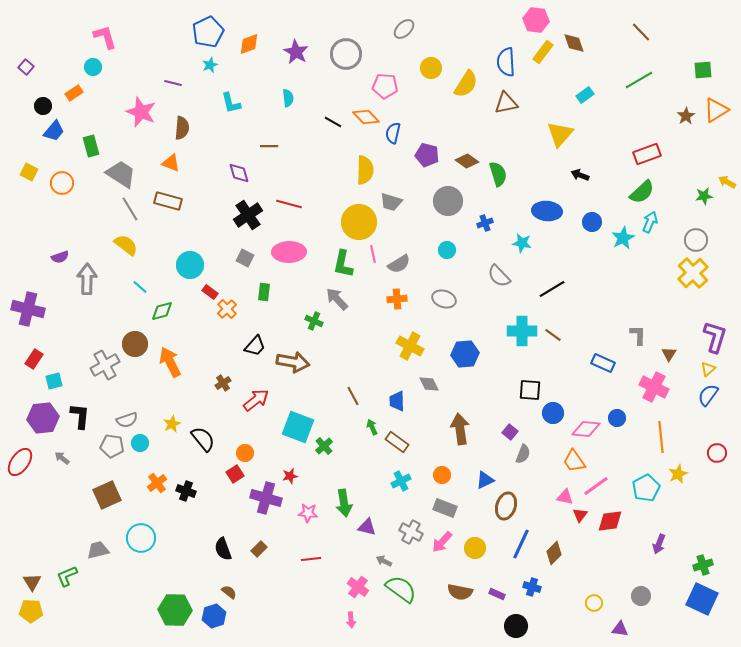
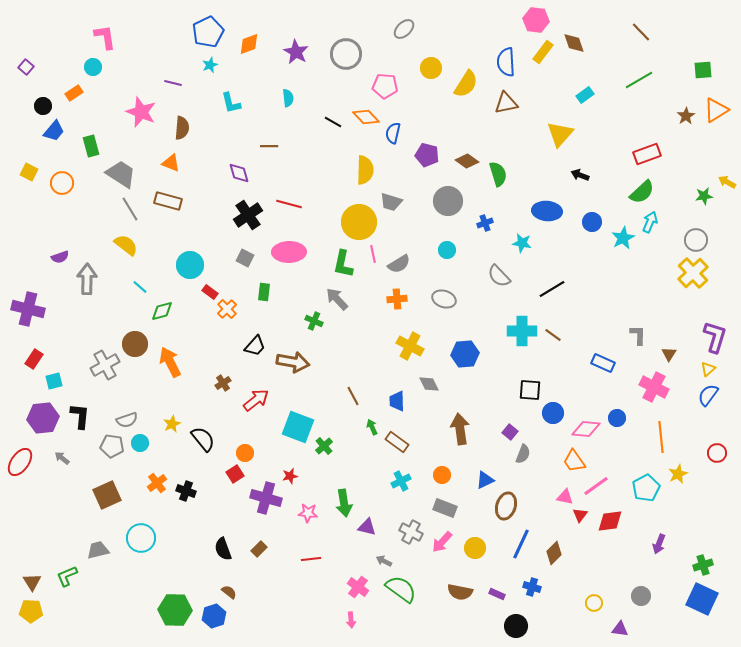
pink L-shape at (105, 37): rotated 8 degrees clockwise
